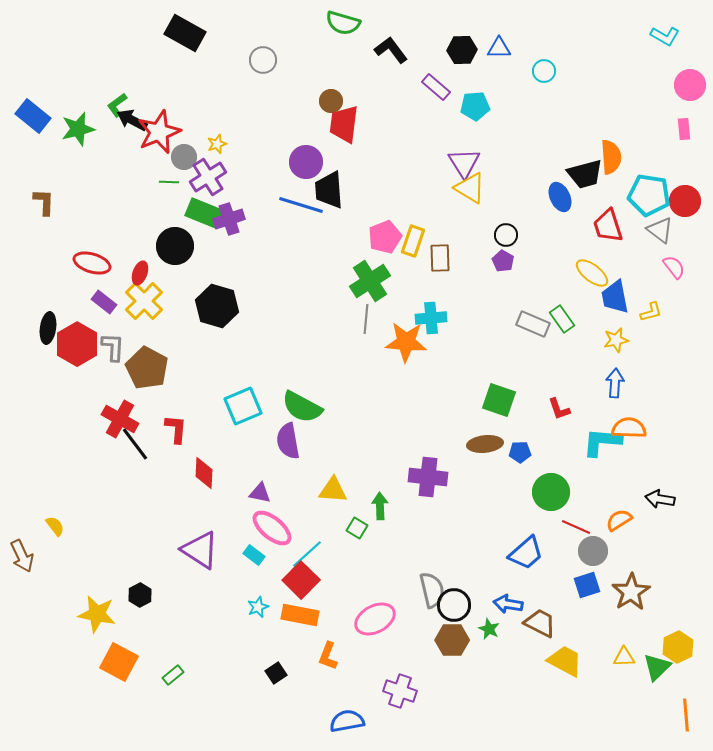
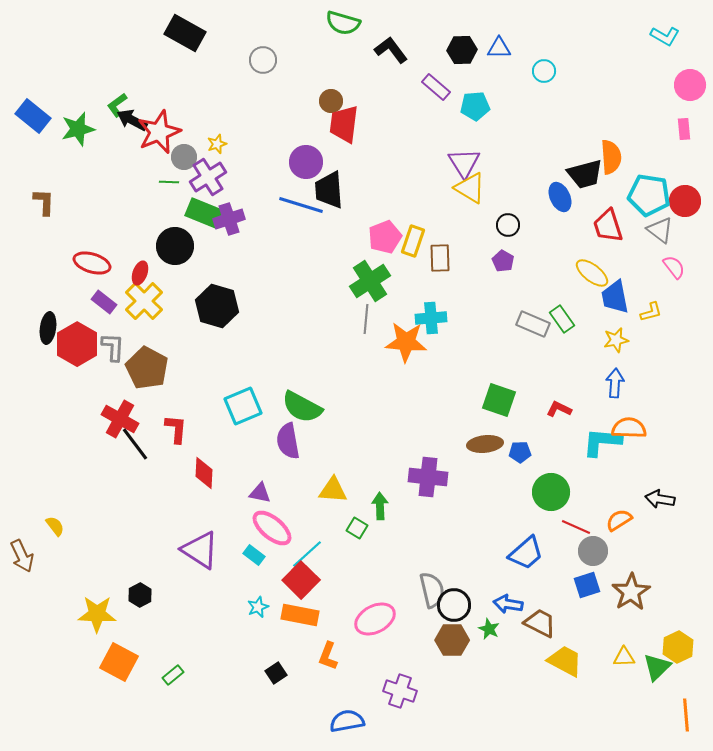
black circle at (506, 235): moved 2 px right, 10 px up
red L-shape at (559, 409): rotated 135 degrees clockwise
yellow star at (97, 614): rotated 9 degrees counterclockwise
